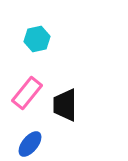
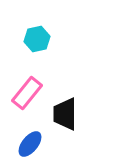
black trapezoid: moved 9 px down
